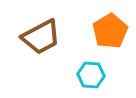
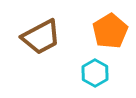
cyan hexagon: moved 4 px right, 2 px up; rotated 24 degrees clockwise
